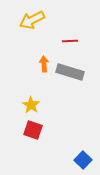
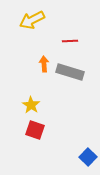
red square: moved 2 px right
blue square: moved 5 px right, 3 px up
